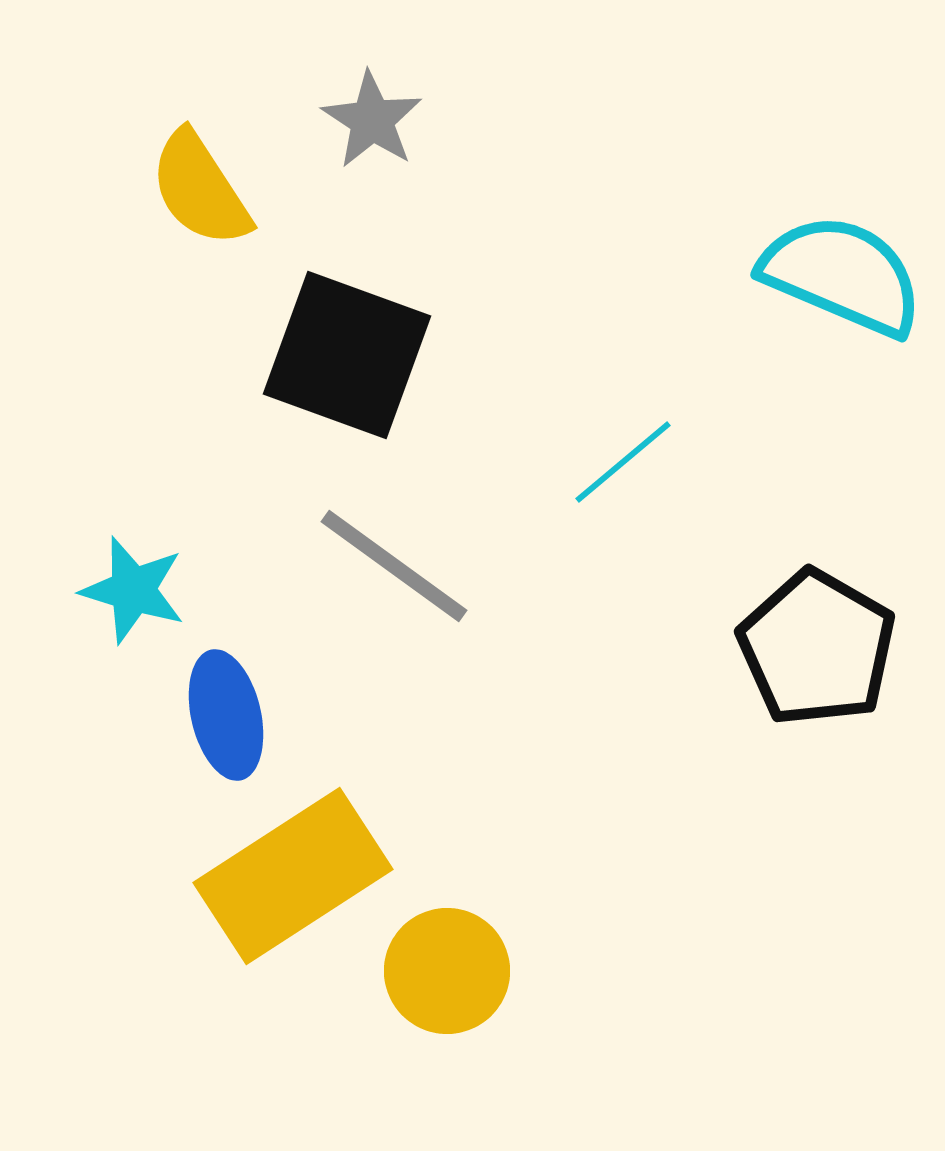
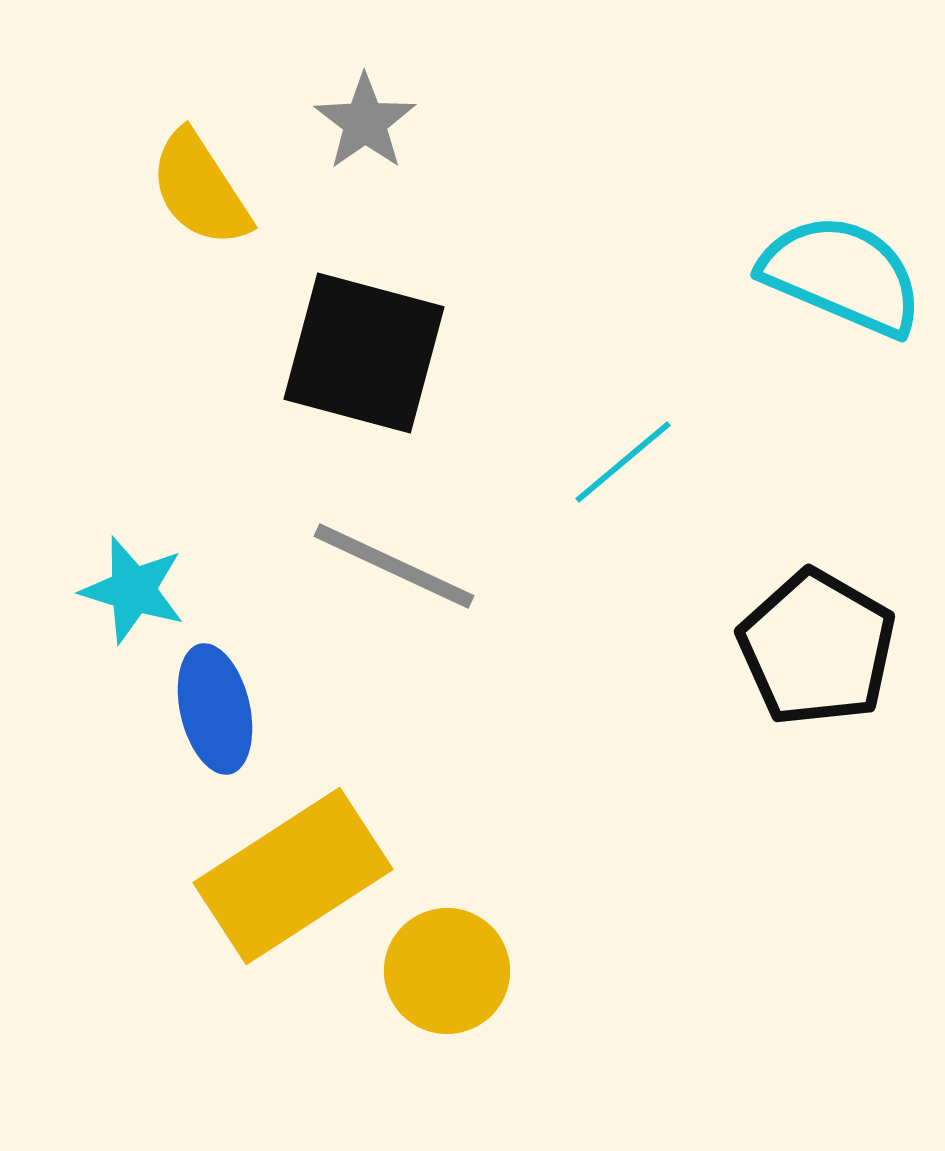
gray star: moved 7 px left, 2 px down; rotated 4 degrees clockwise
black square: moved 17 px right, 2 px up; rotated 5 degrees counterclockwise
gray line: rotated 11 degrees counterclockwise
blue ellipse: moved 11 px left, 6 px up
